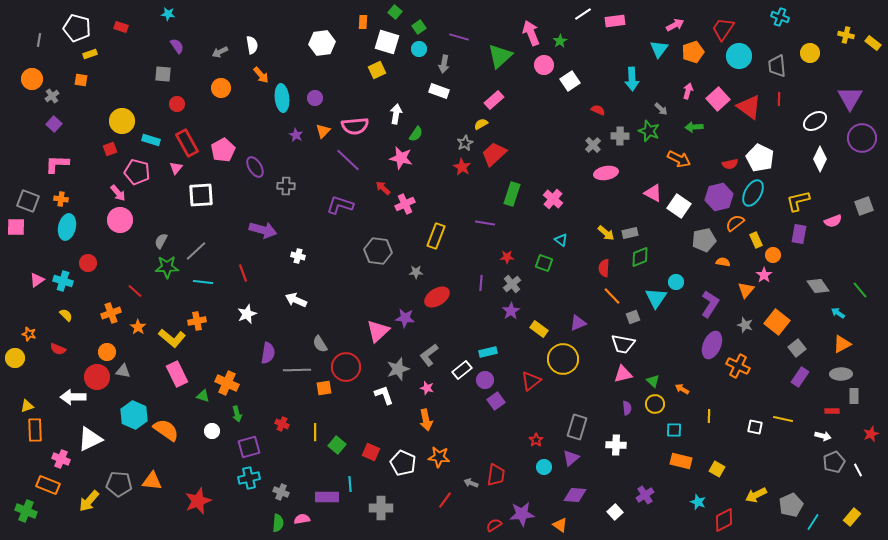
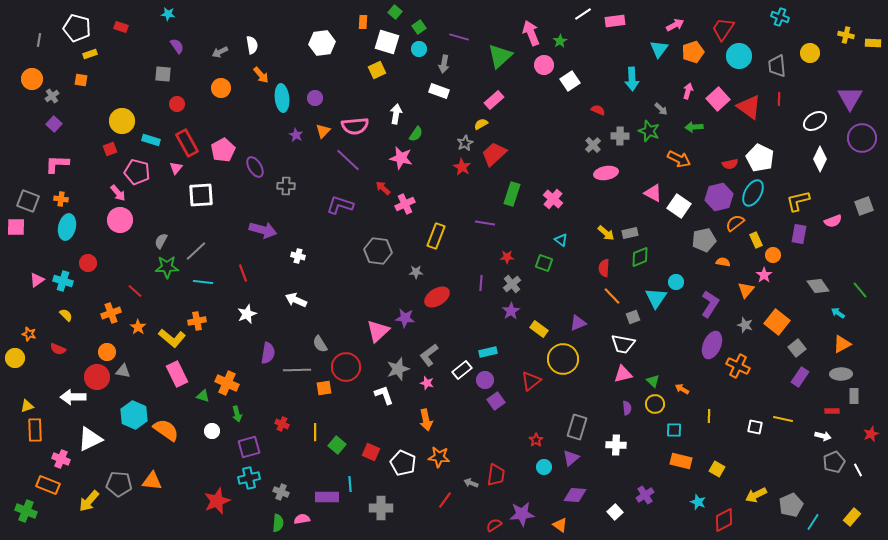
yellow rectangle at (873, 43): rotated 35 degrees counterclockwise
pink star at (427, 388): moved 5 px up
red star at (198, 501): moved 19 px right
